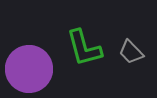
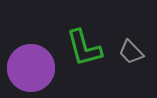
purple circle: moved 2 px right, 1 px up
